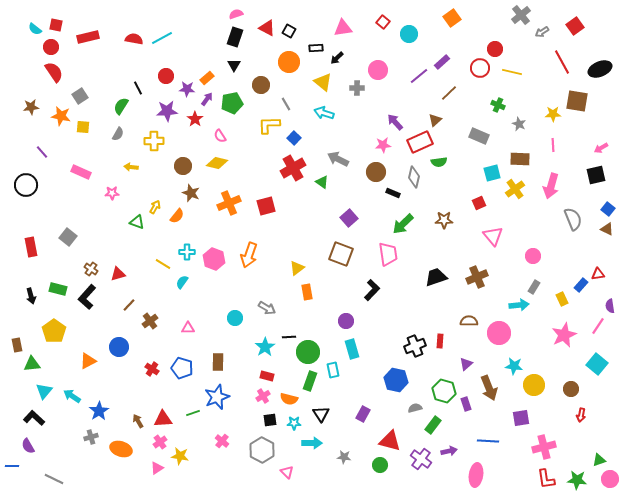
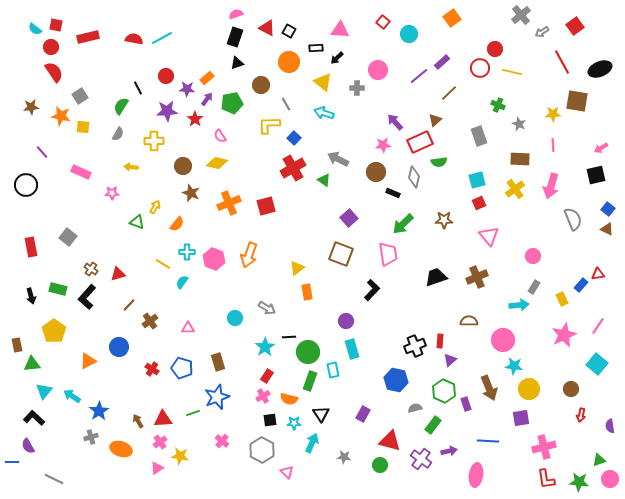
pink triangle at (343, 28): moved 3 px left, 2 px down; rotated 12 degrees clockwise
black triangle at (234, 65): moved 3 px right, 2 px up; rotated 40 degrees clockwise
gray rectangle at (479, 136): rotated 48 degrees clockwise
cyan square at (492, 173): moved 15 px left, 7 px down
green triangle at (322, 182): moved 2 px right, 2 px up
orange semicircle at (177, 216): moved 8 px down
pink triangle at (493, 236): moved 4 px left
purple semicircle at (610, 306): moved 120 px down
pink circle at (499, 333): moved 4 px right, 7 px down
brown rectangle at (218, 362): rotated 18 degrees counterclockwise
purple triangle at (466, 364): moved 16 px left, 4 px up
red rectangle at (267, 376): rotated 72 degrees counterclockwise
yellow circle at (534, 385): moved 5 px left, 4 px down
green hexagon at (444, 391): rotated 10 degrees clockwise
cyan arrow at (312, 443): rotated 66 degrees counterclockwise
blue line at (12, 466): moved 4 px up
green star at (577, 480): moved 2 px right, 2 px down
